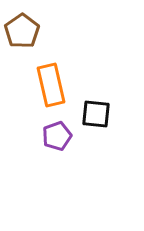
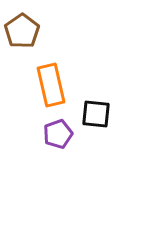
purple pentagon: moved 1 px right, 2 px up
